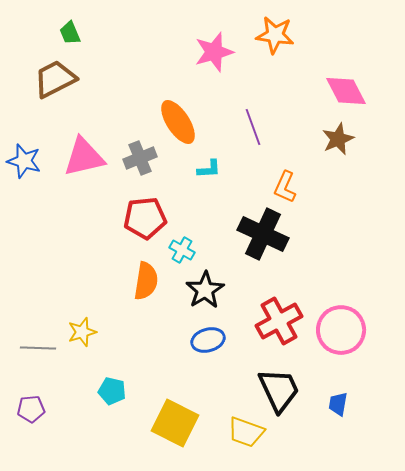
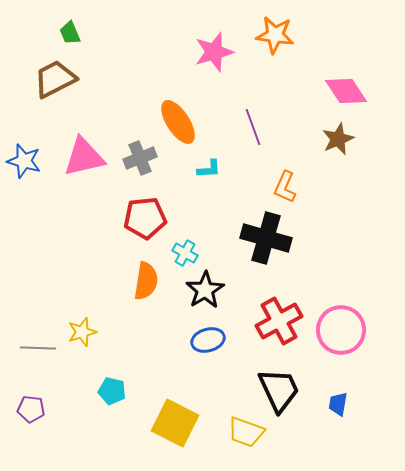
pink diamond: rotated 6 degrees counterclockwise
black cross: moved 3 px right, 4 px down; rotated 9 degrees counterclockwise
cyan cross: moved 3 px right, 3 px down
purple pentagon: rotated 12 degrees clockwise
